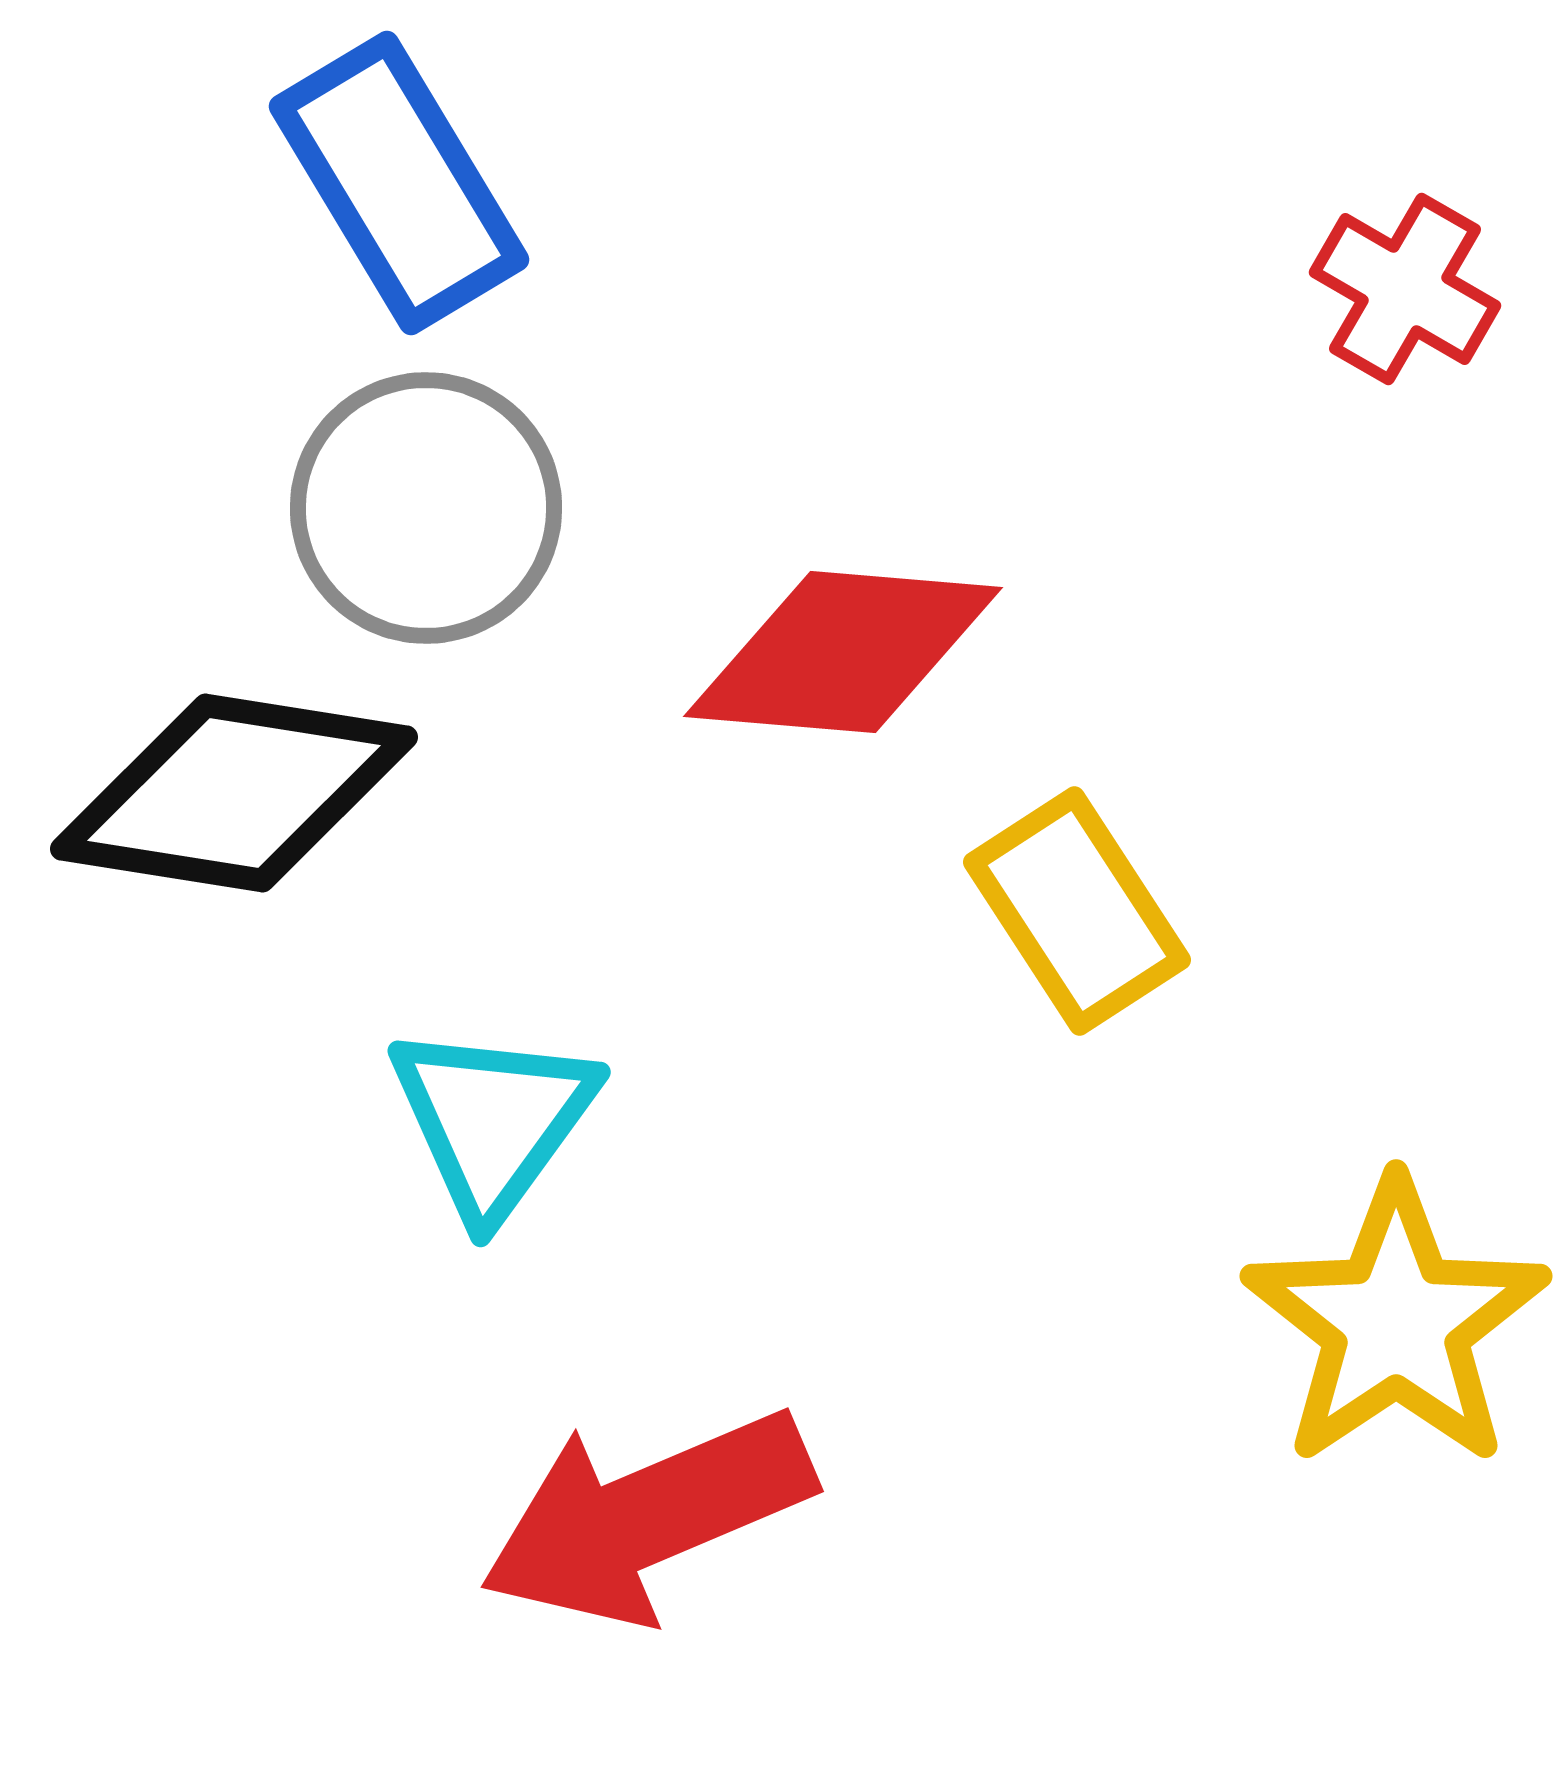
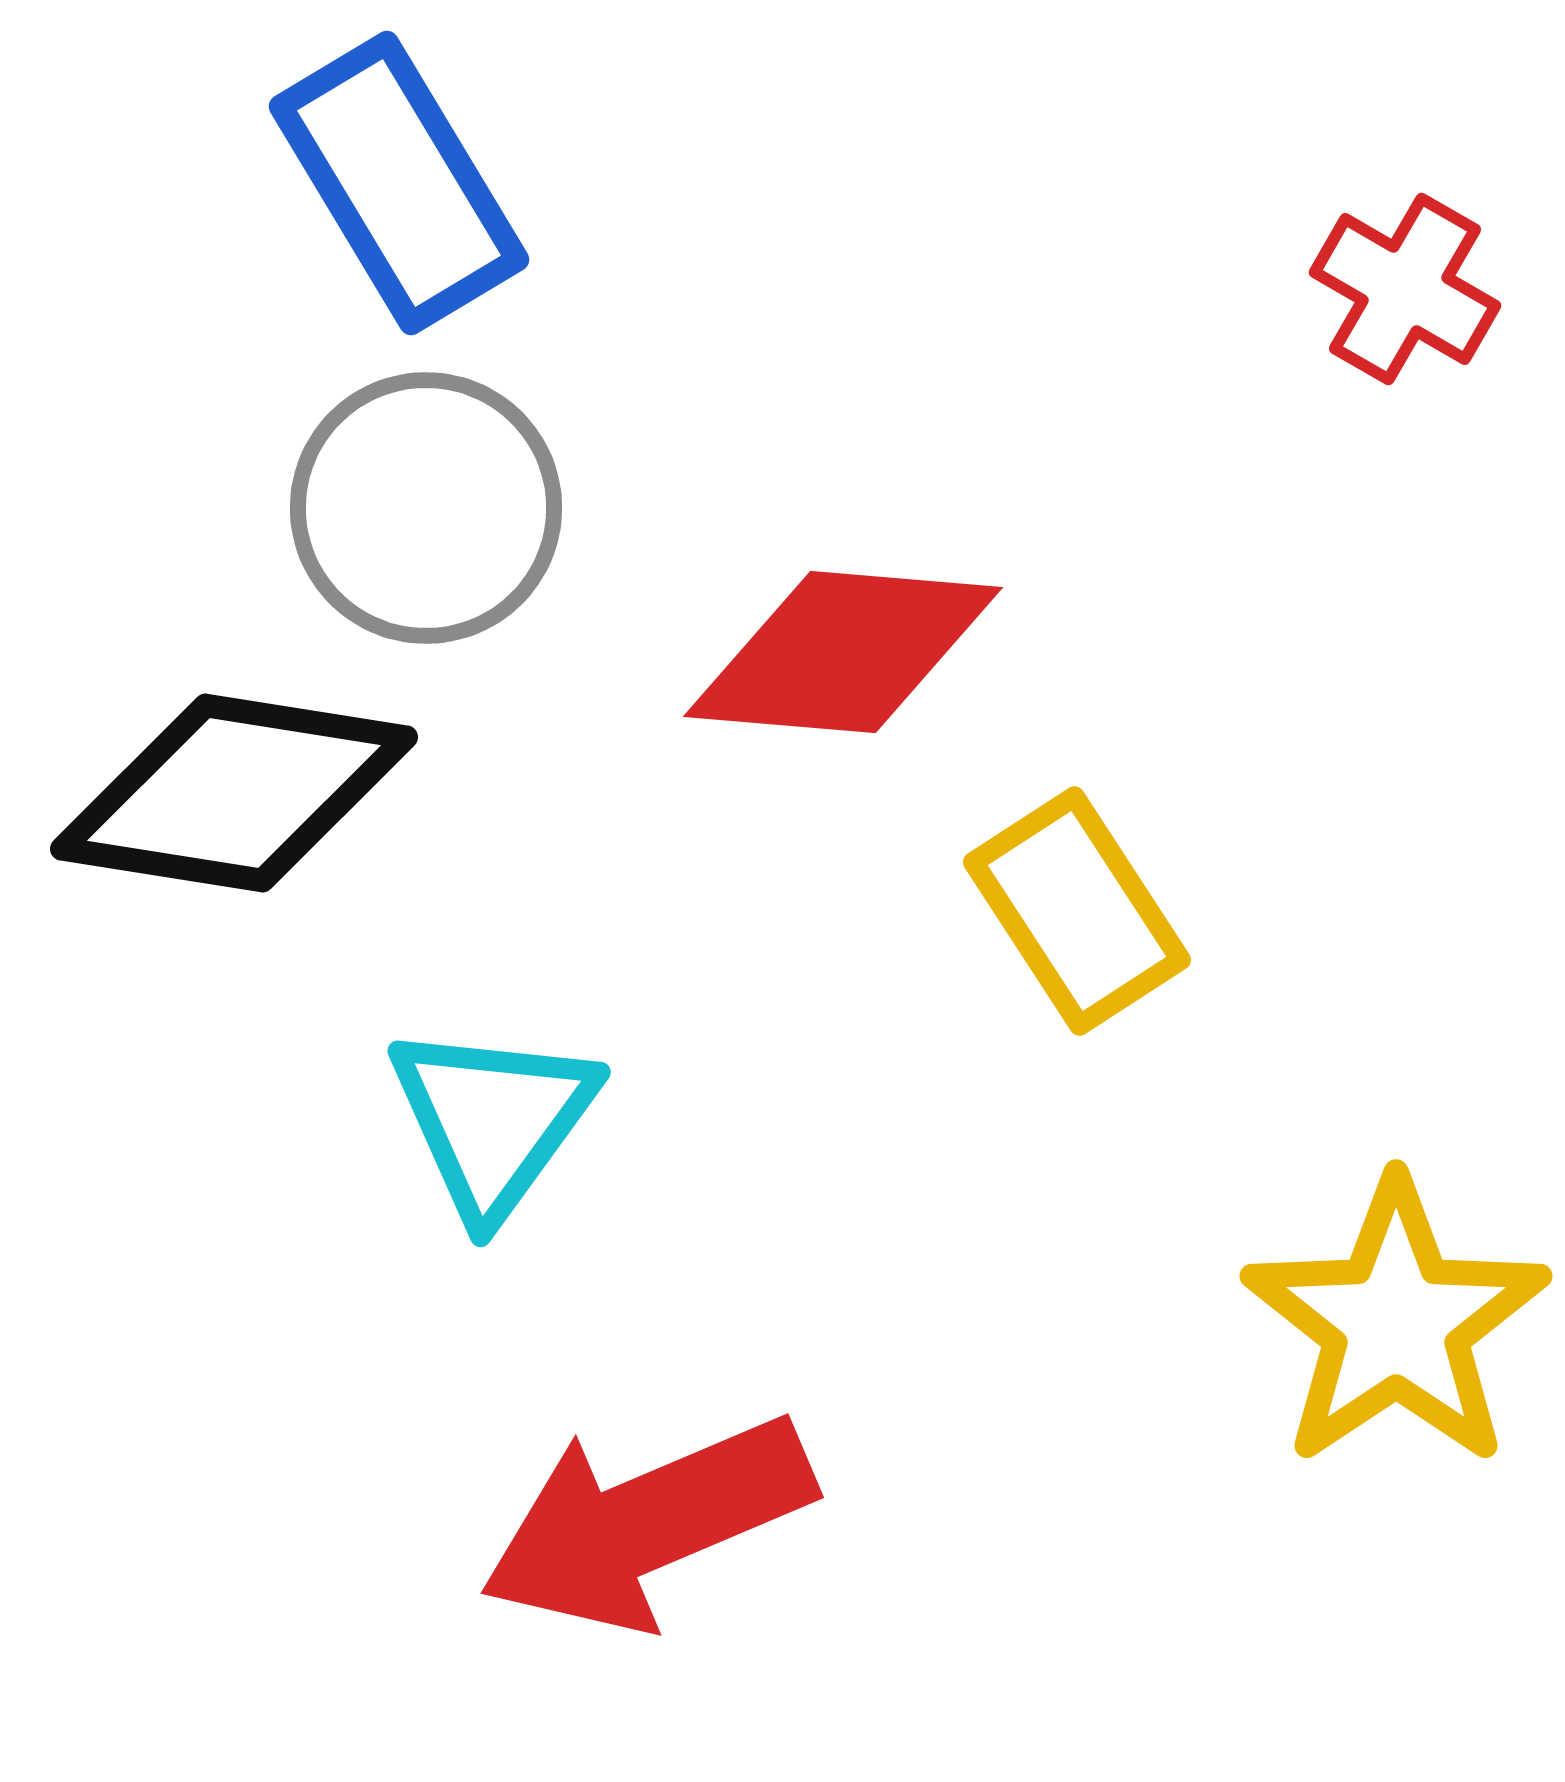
red arrow: moved 6 px down
